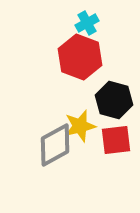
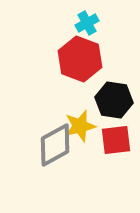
red hexagon: moved 2 px down
black hexagon: rotated 6 degrees counterclockwise
